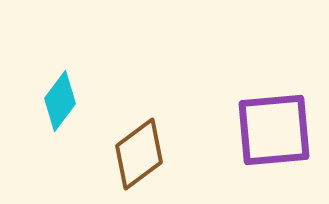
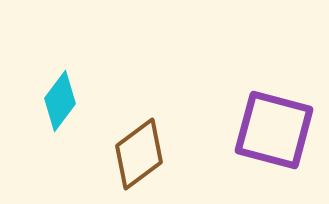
purple square: rotated 20 degrees clockwise
